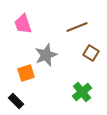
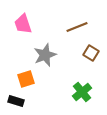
gray star: moved 1 px left
orange square: moved 6 px down
black rectangle: rotated 28 degrees counterclockwise
